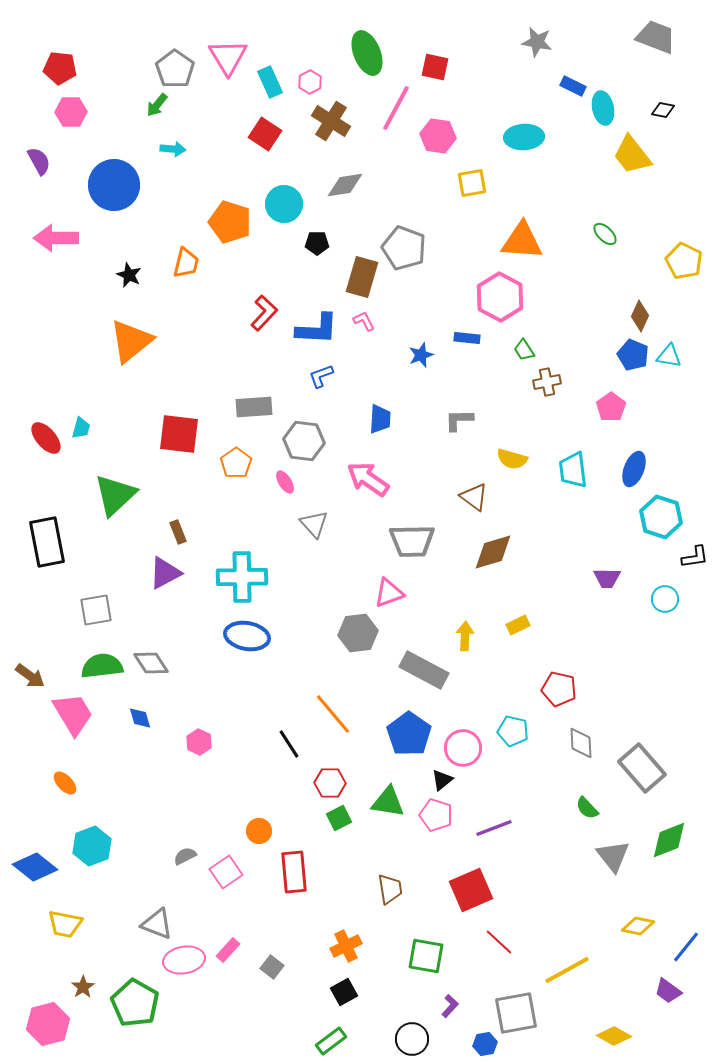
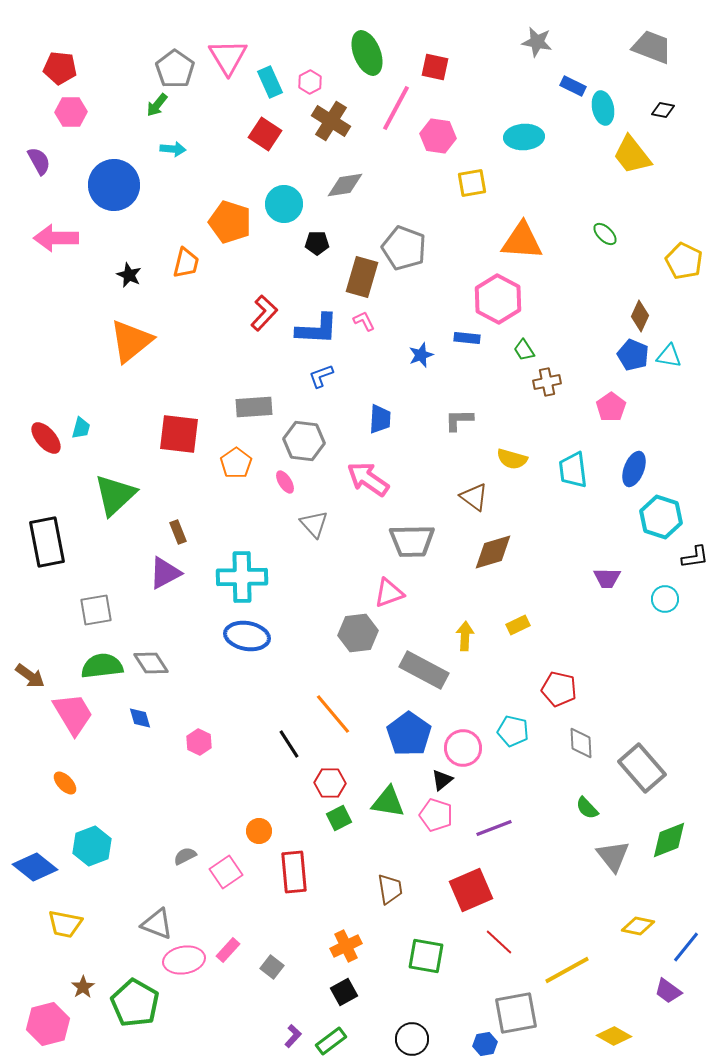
gray trapezoid at (656, 37): moved 4 px left, 10 px down
pink hexagon at (500, 297): moved 2 px left, 2 px down
purple L-shape at (450, 1006): moved 157 px left, 30 px down
